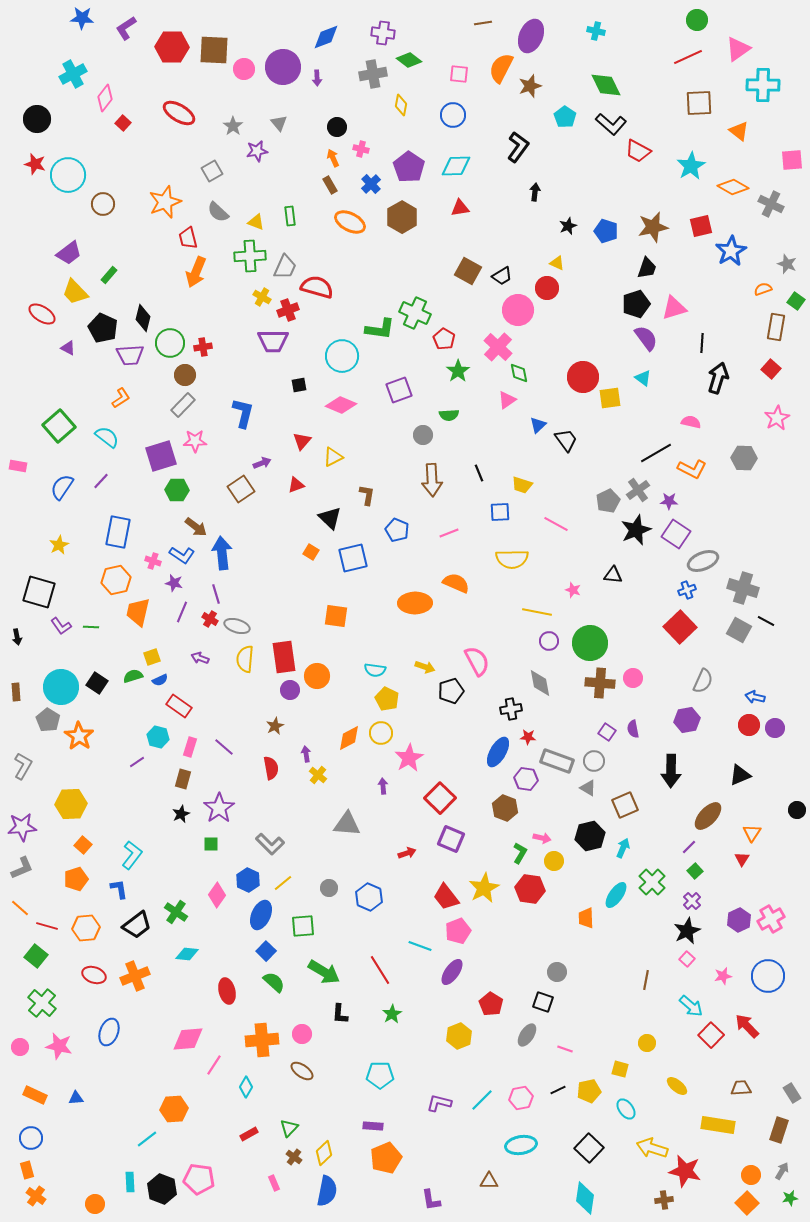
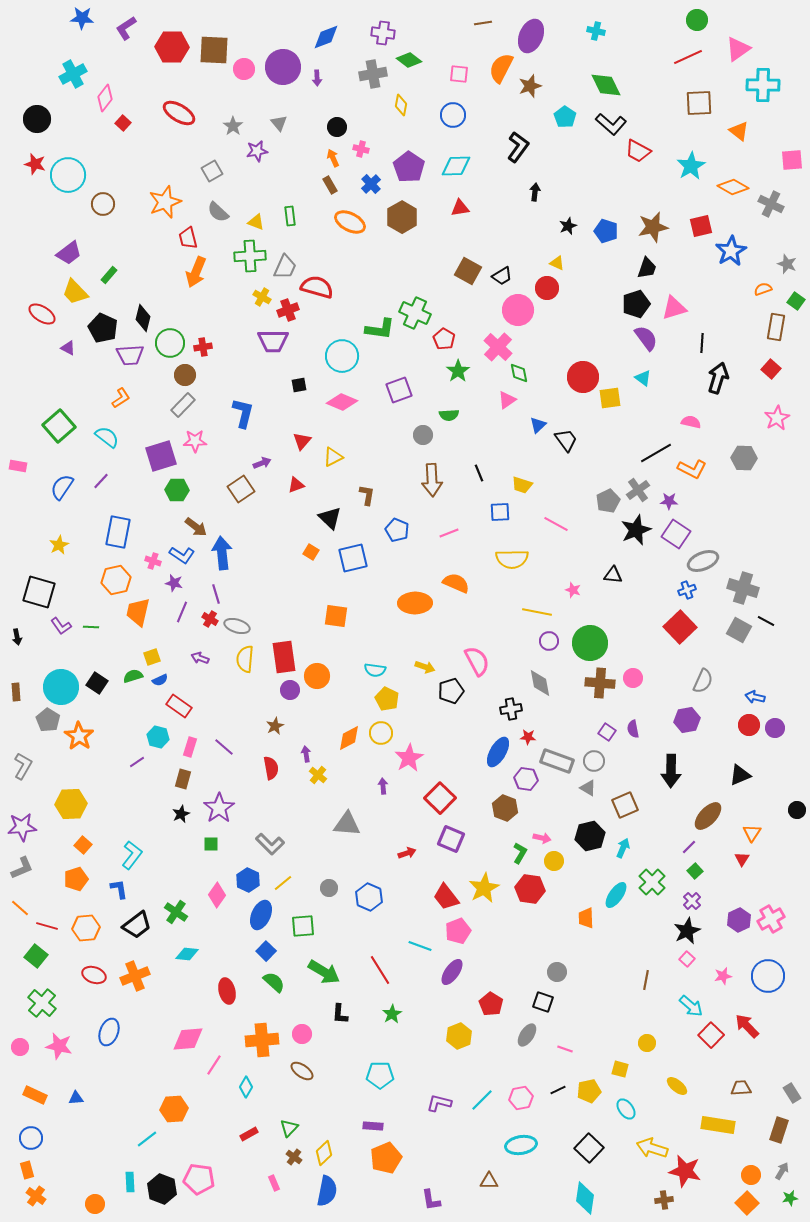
pink diamond at (341, 405): moved 1 px right, 3 px up
